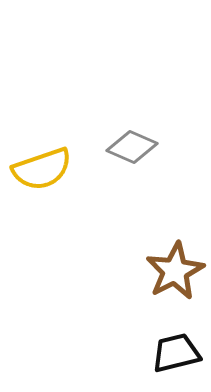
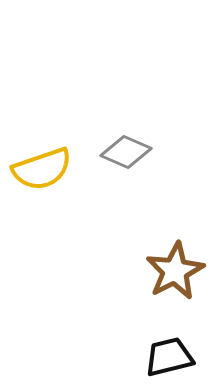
gray diamond: moved 6 px left, 5 px down
black trapezoid: moved 7 px left, 4 px down
